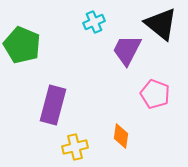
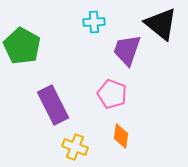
cyan cross: rotated 20 degrees clockwise
green pentagon: moved 1 px down; rotated 6 degrees clockwise
purple trapezoid: rotated 8 degrees counterclockwise
pink pentagon: moved 43 px left
purple rectangle: rotated 42 degrees counterclockwise
yellow cross: rotated 35 degrees clockwise
